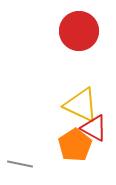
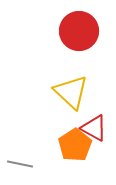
yellow triangle: moved 10 px left, 13 px up; rotated 18 degrees clockwise
